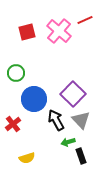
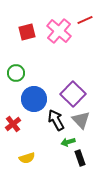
black rectangle: moved 1 px left, 2 px down
